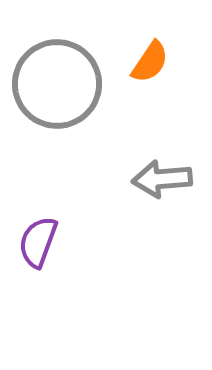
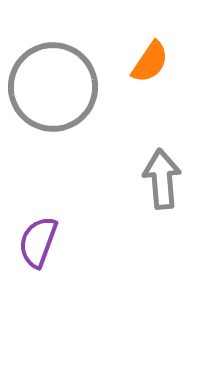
gray circle: moved 4 px left, 3 px down
gray arrow: rotated 90 degrees clockwise
